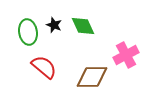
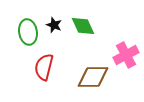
red semicircle: rotated 116 degrees counterclockwise
brown diamond: moved 1 px right
